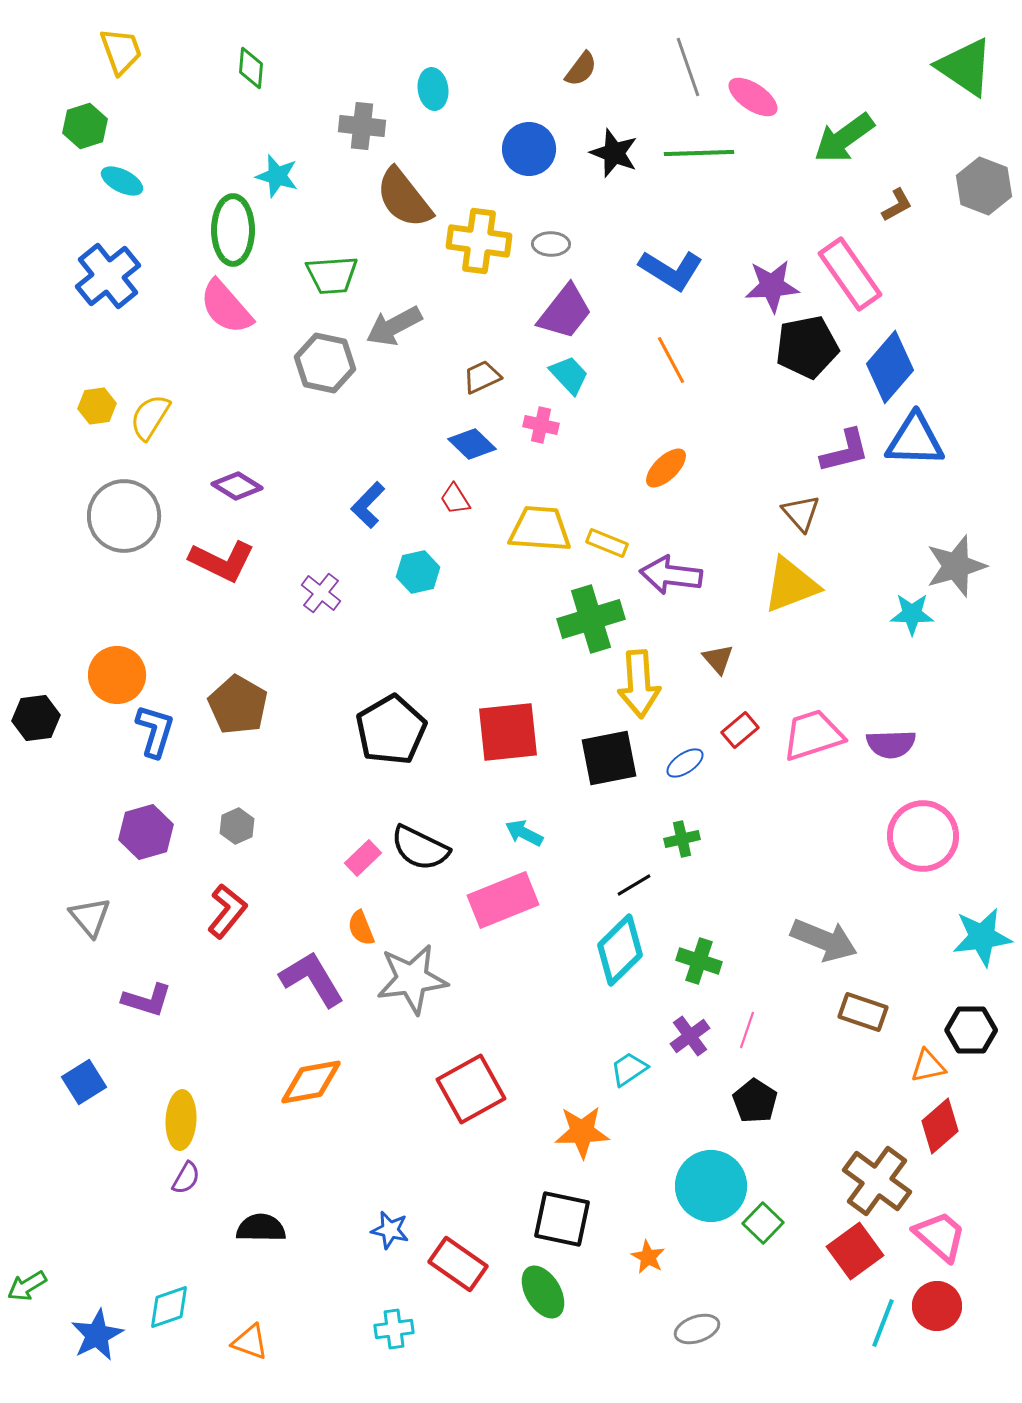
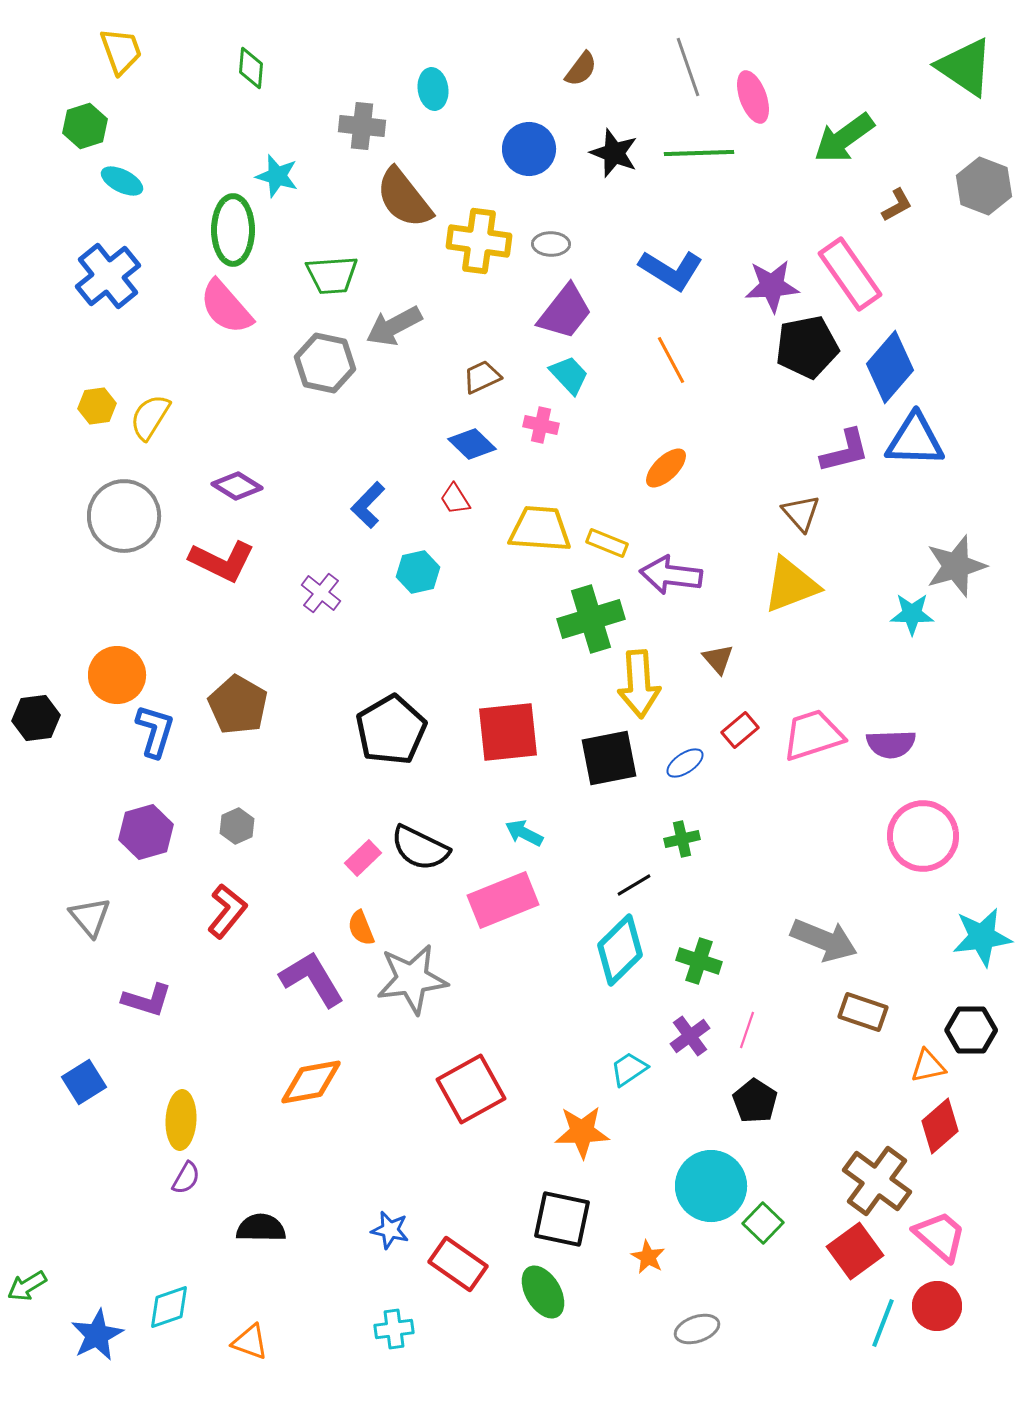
pink ellipse at (753, 97): rotated 36 degrees clockwise
